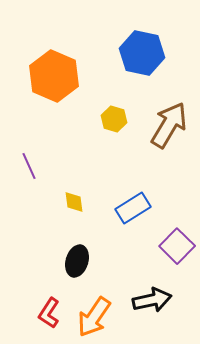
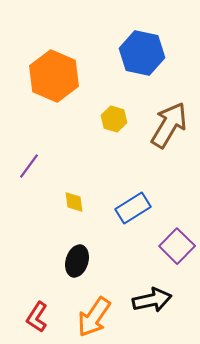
purple line: rotated 60 degrees clockwise
red L-shape: moved 12 px left, 4 px down
